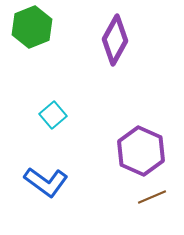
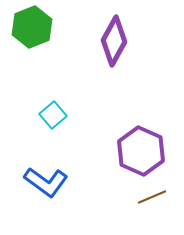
purple diamond: moved 1 px left, 1 px down
